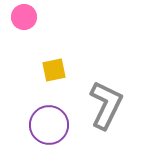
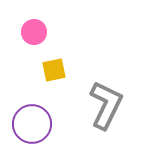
pink circle: moved 10 px right, 15 px down
purple circle: moved 17 px left, 1 px up
